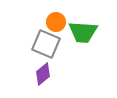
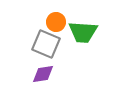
purple diamond: rotated 30 degrees clockwise
